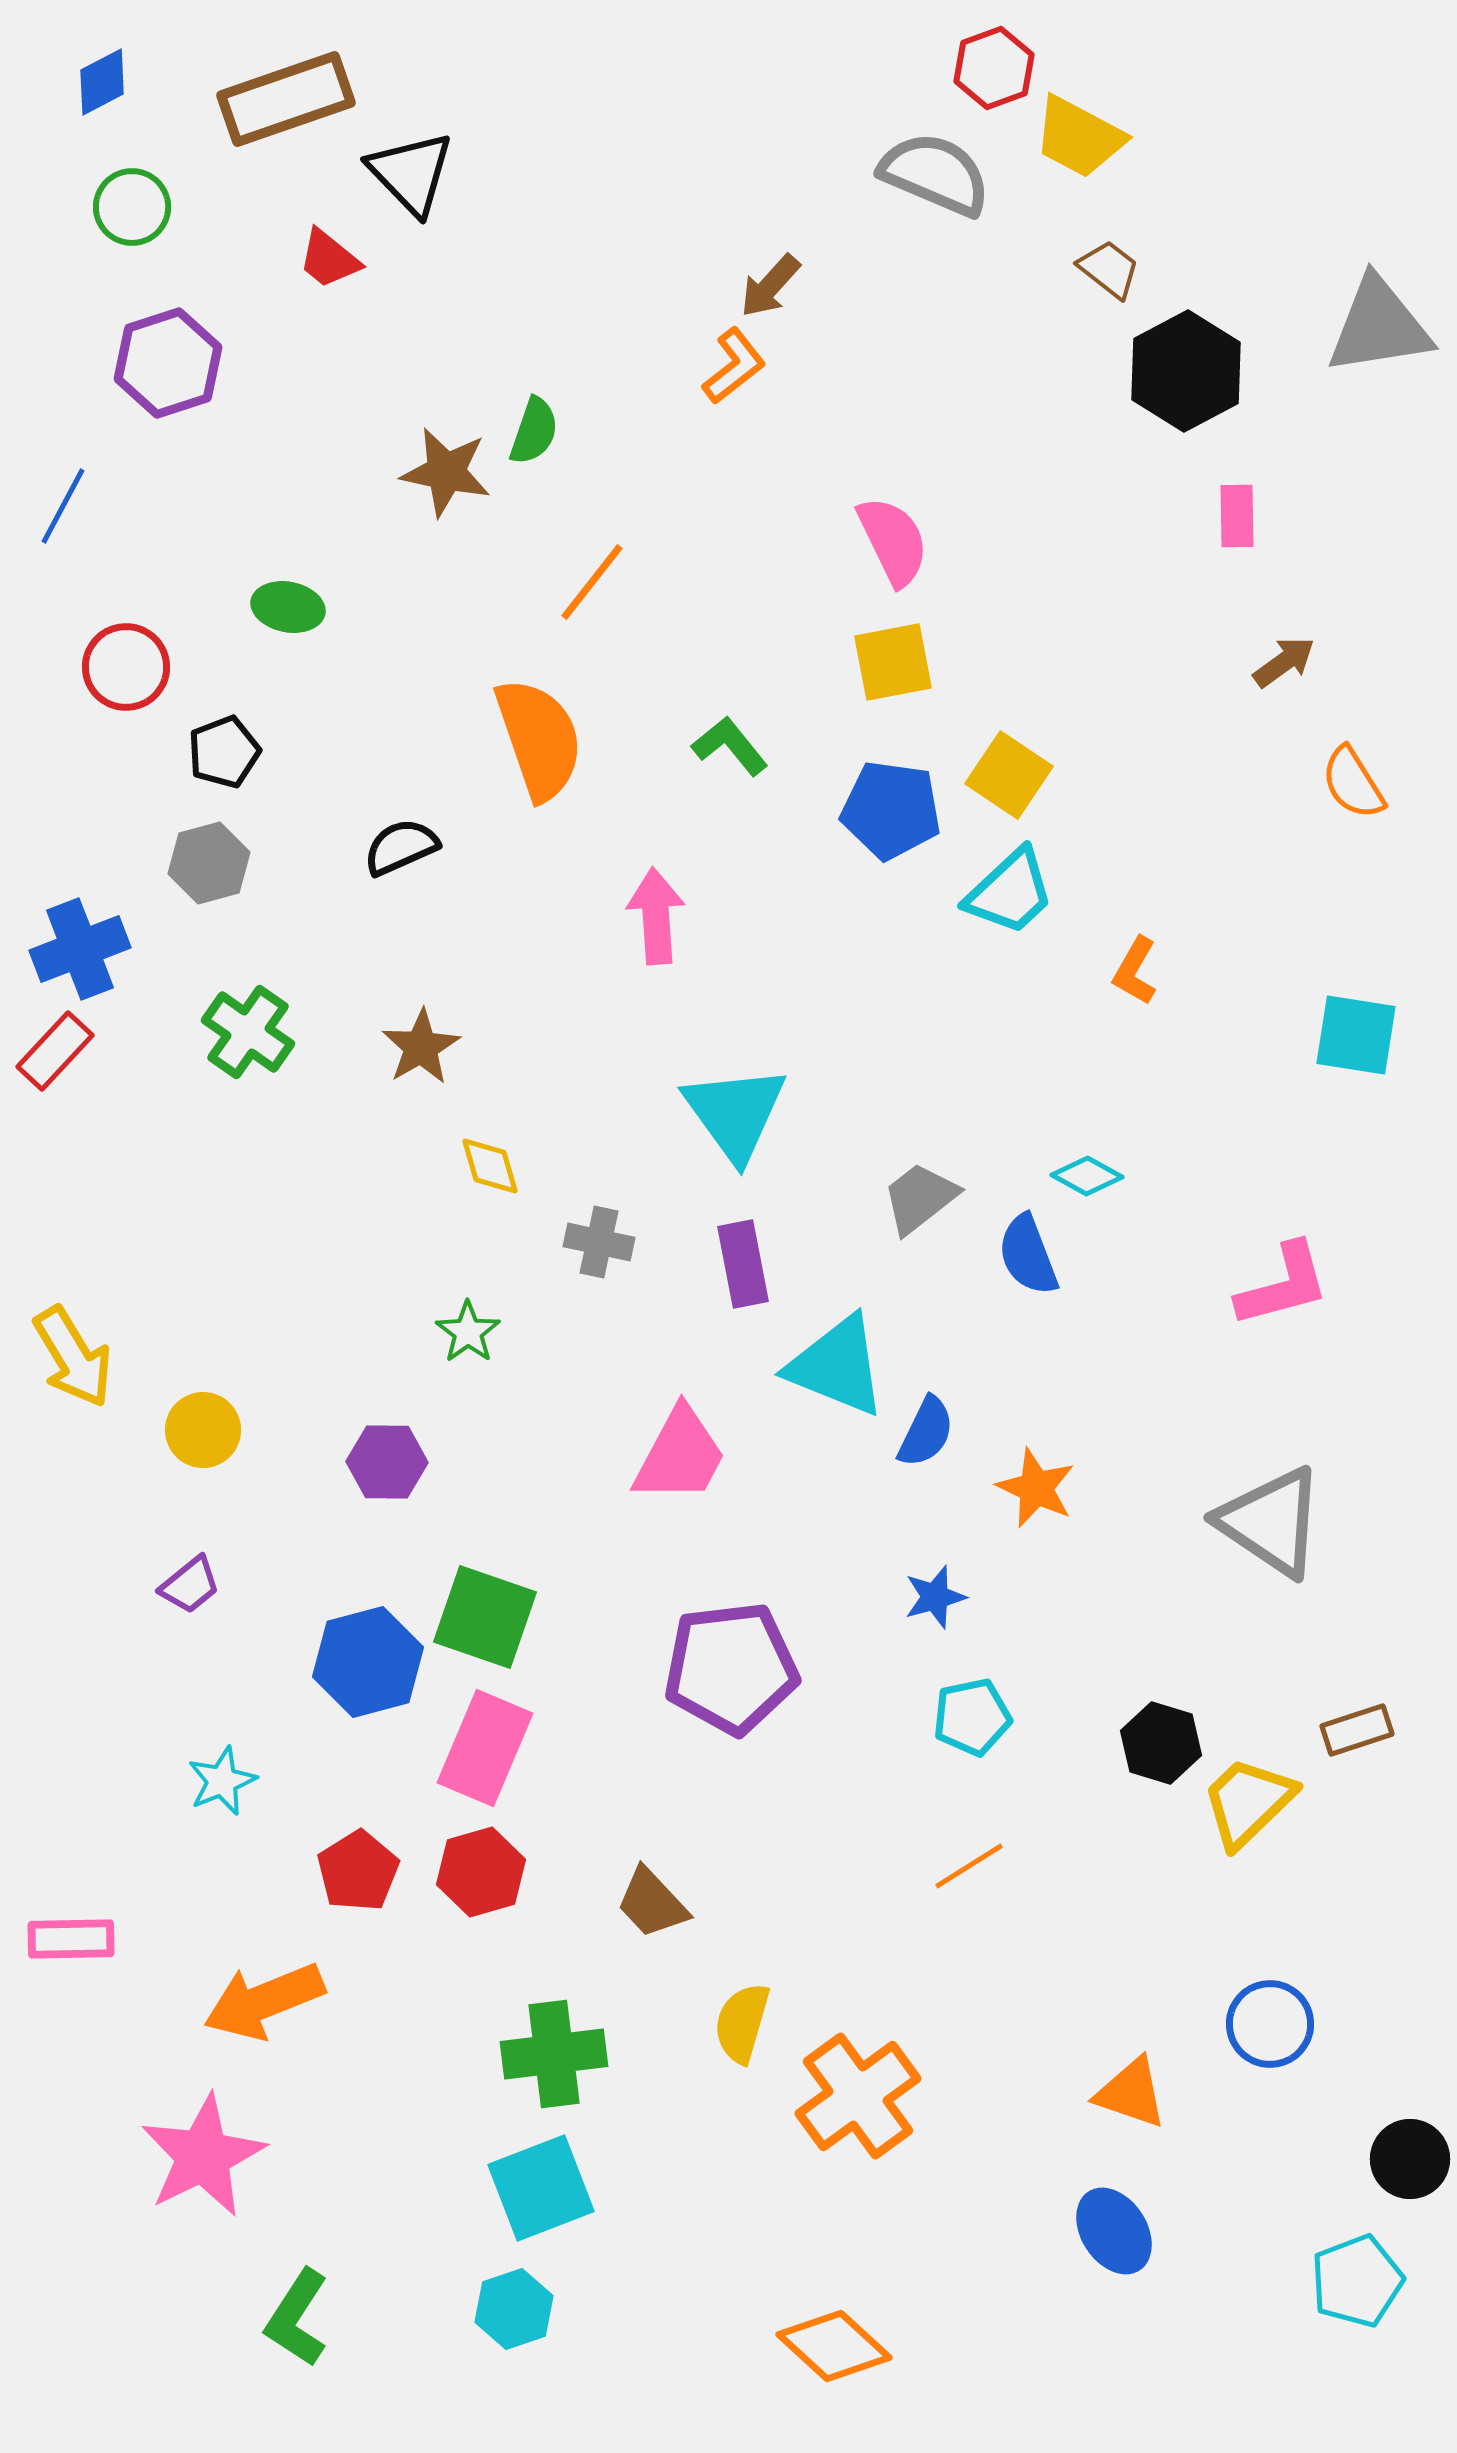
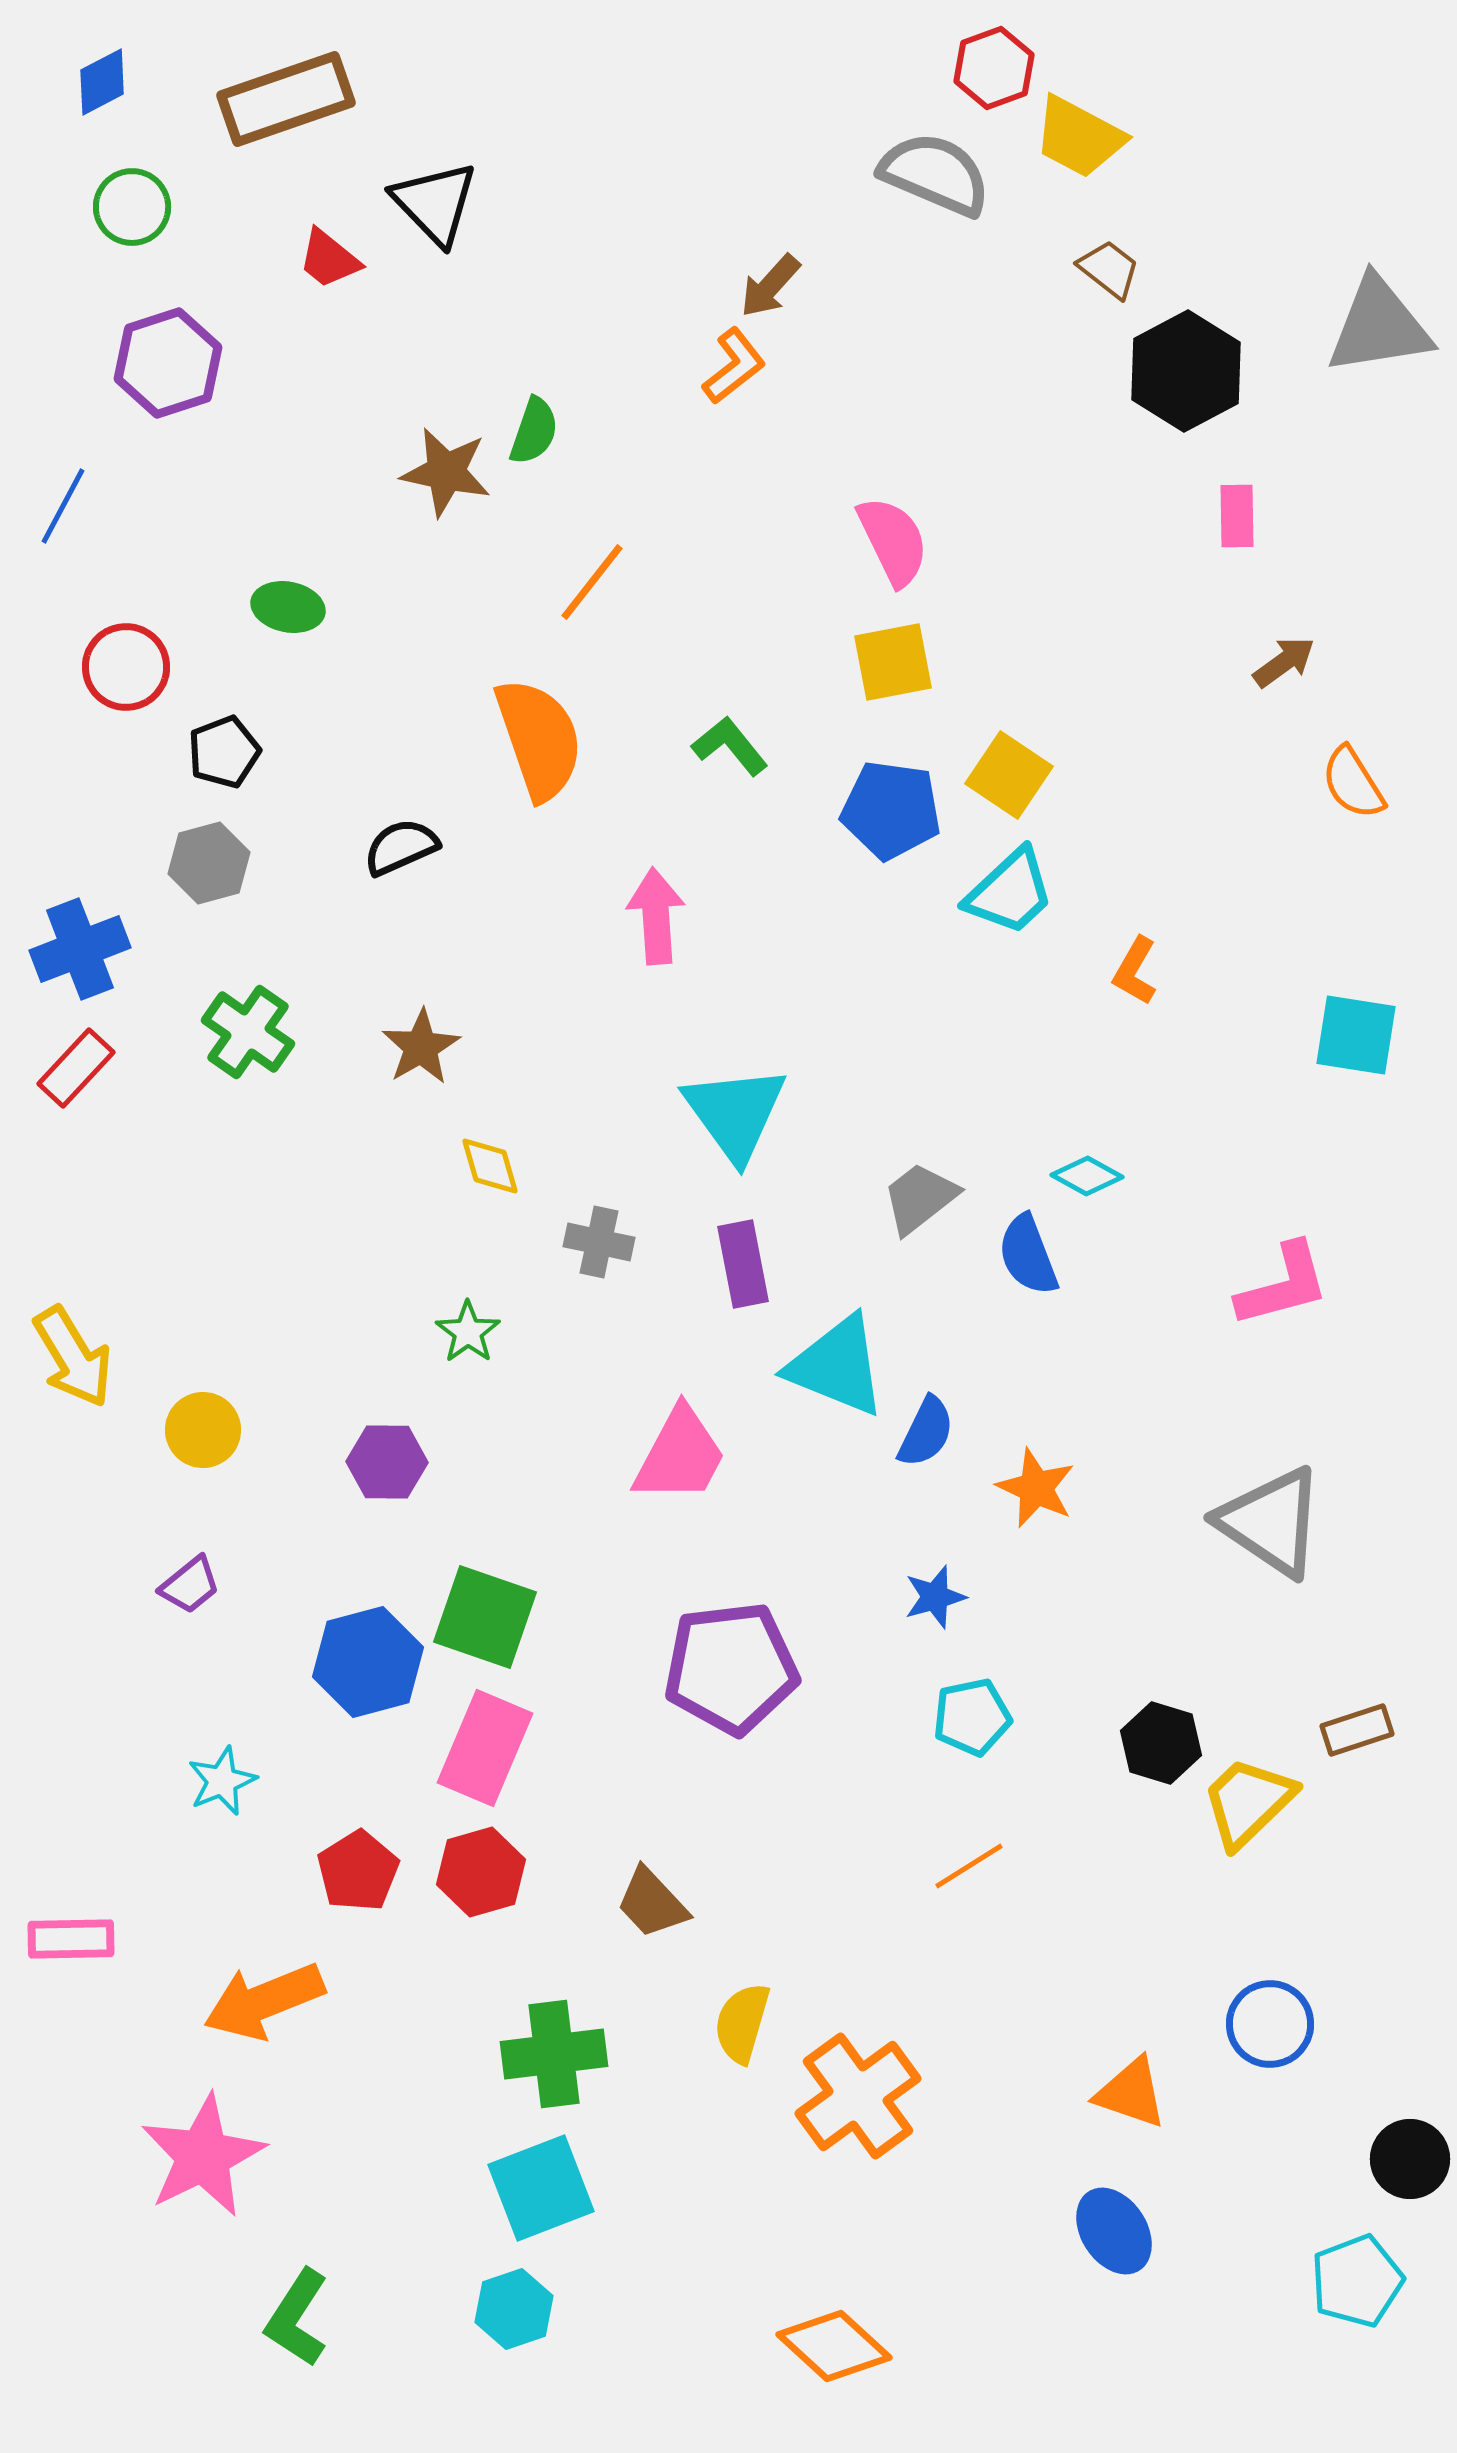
black triangle at (411, 173): moved 24 px right, 30 px down
red rectangle at (55, 1051): moved 21 px right, 17 px down
